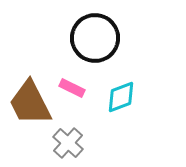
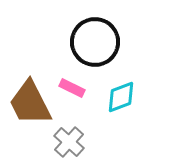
black circle: moved 4 px down
gray cross: moved 1 px right, 1 px up
